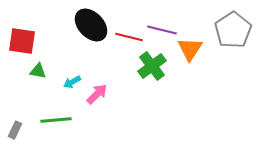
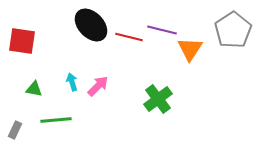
green cross: moved 6 px right, 33 px down
green triangle: moved 4 px left, 18 px down
cyan arrow: rotated 102 degrees clockwise
pink arrow: moved 1 px right, 8 px up
